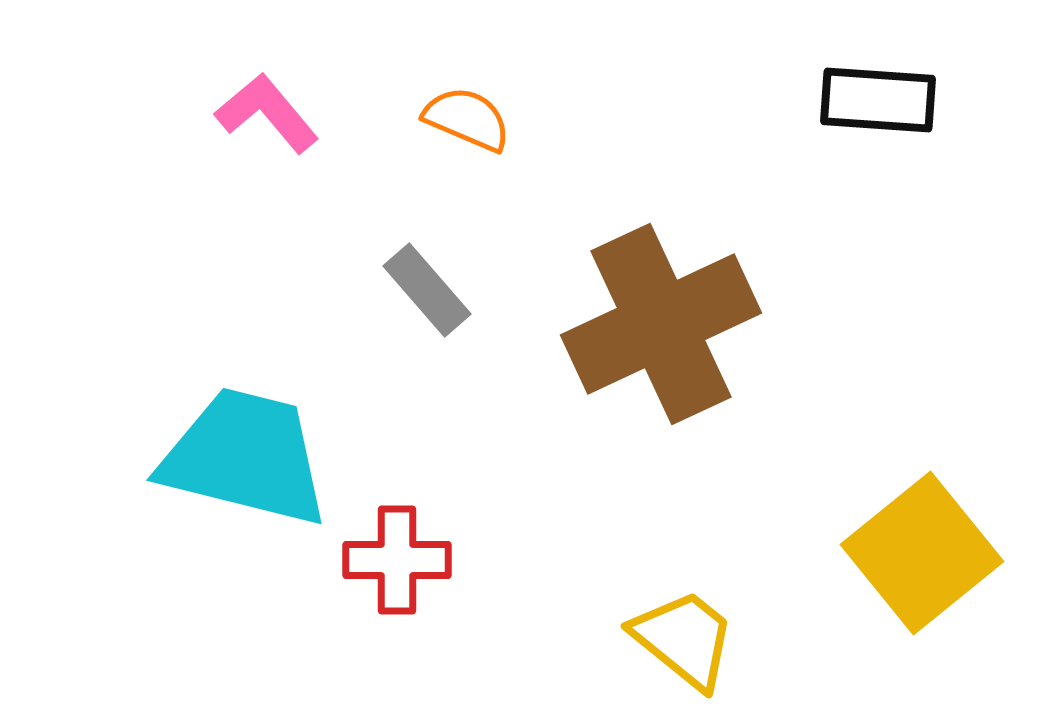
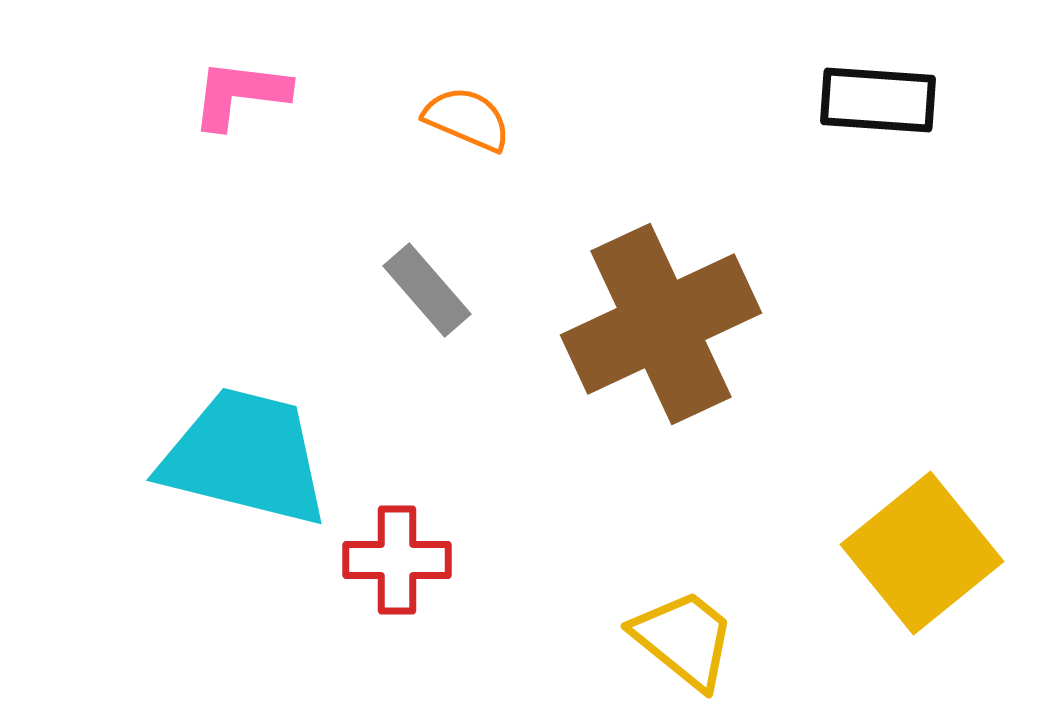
pink L-shape: moved 27 px left, 19 px up; rotated 43 degrees counterclockwise
